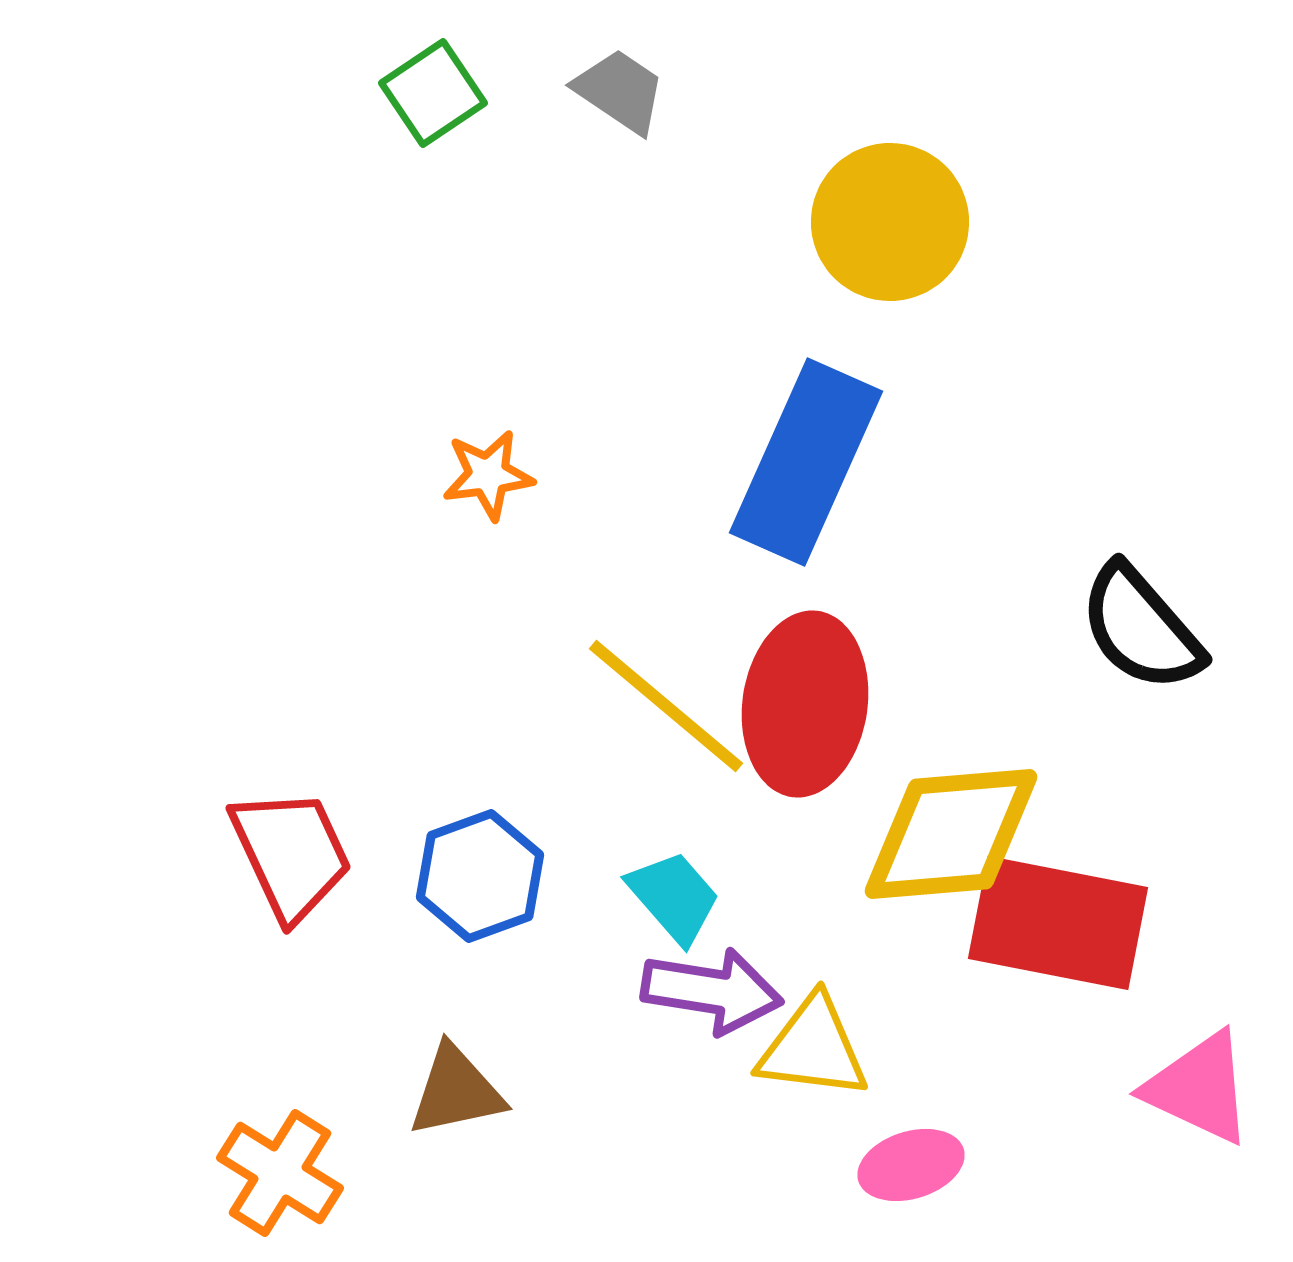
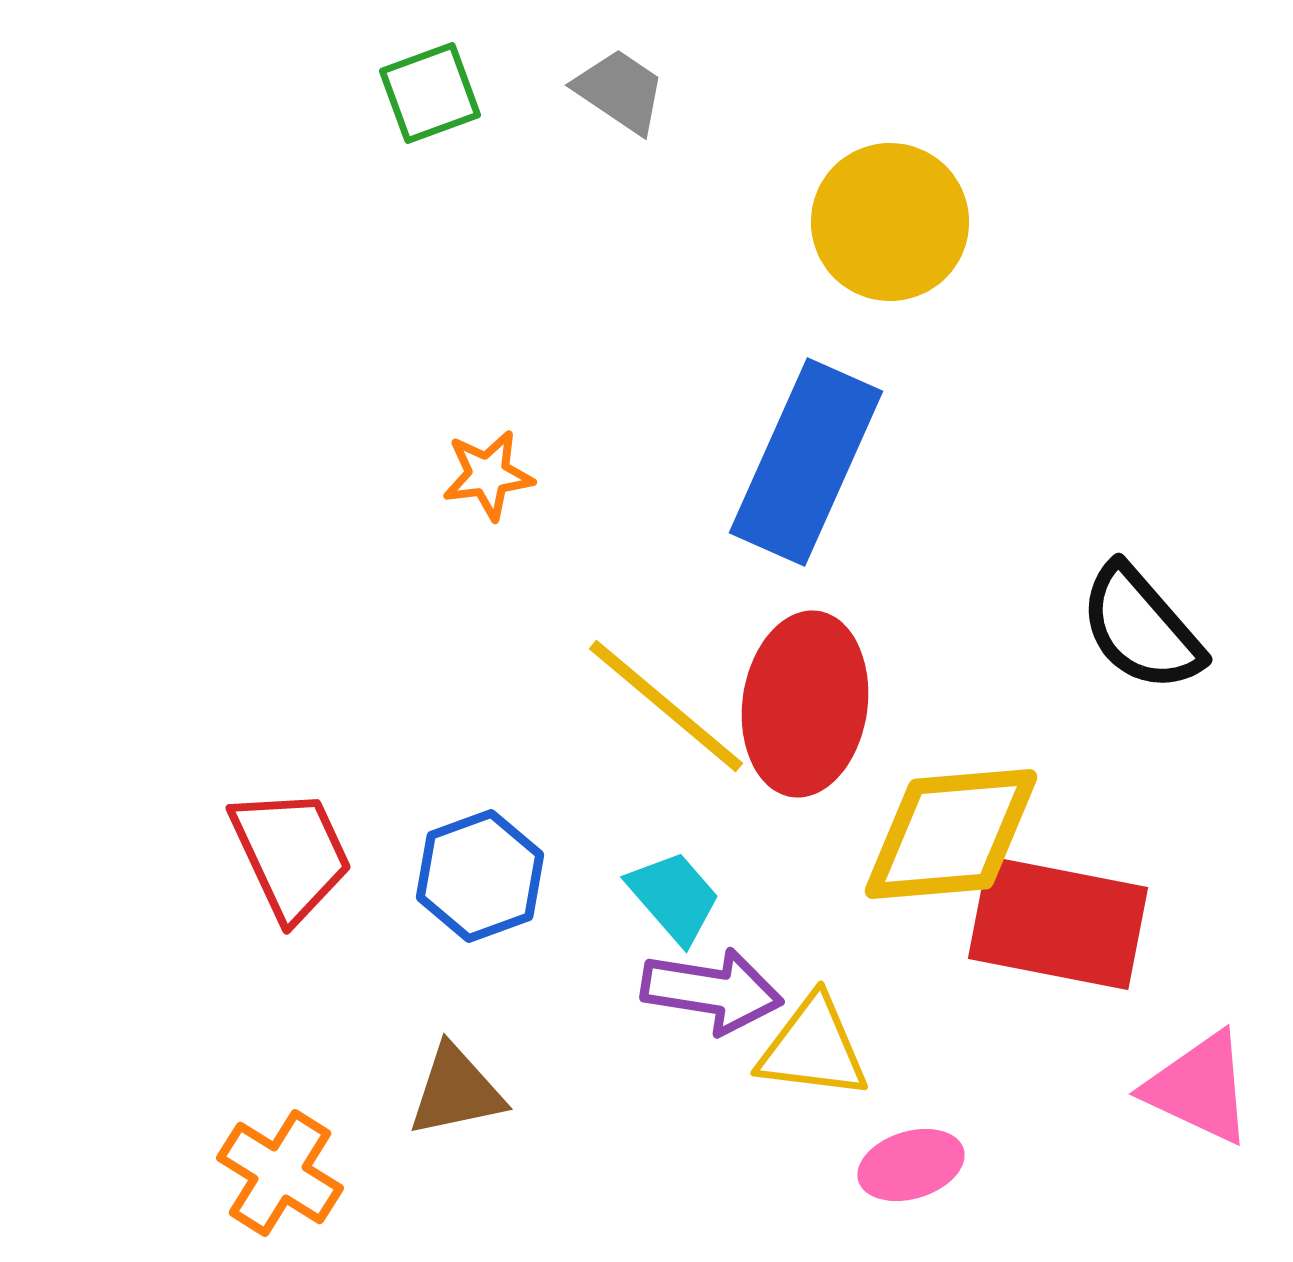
green square: moved 3 px left; rotated 14 degrees clockwise
